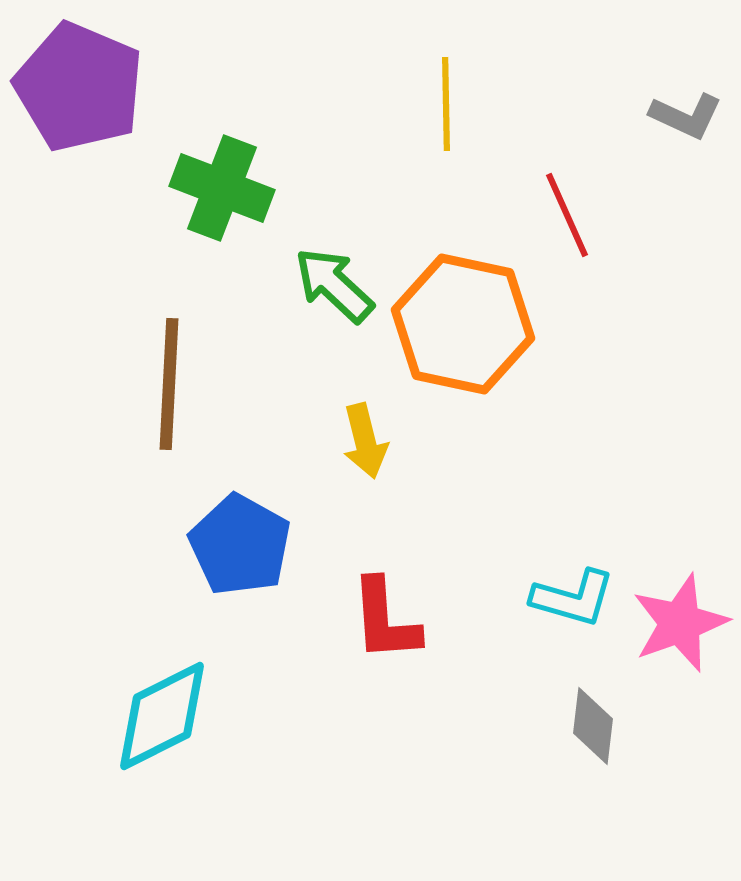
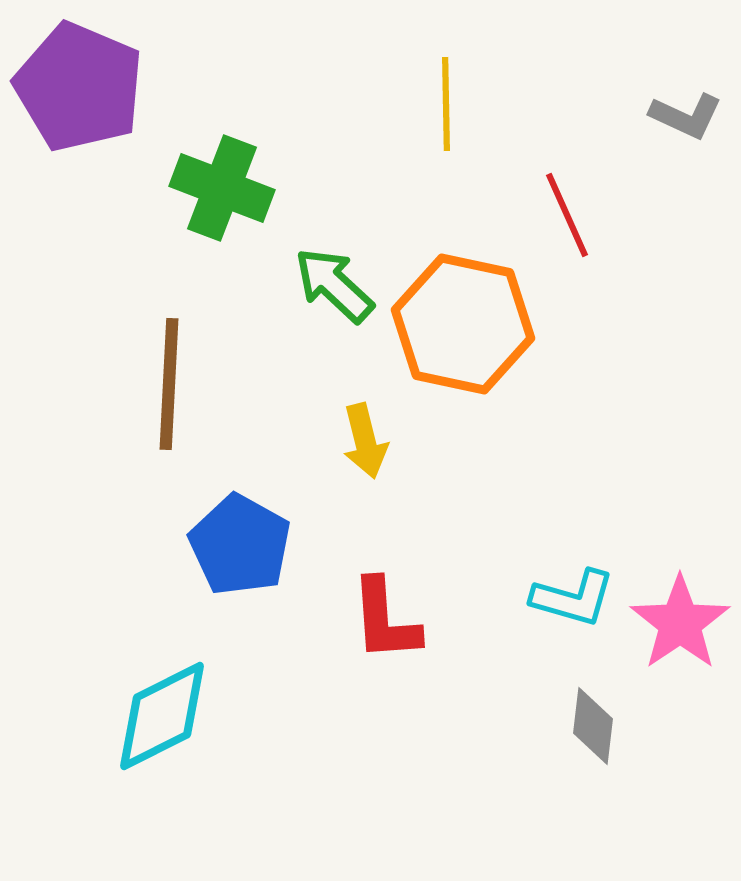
pink star: rotated 14 degrees counterclockwise
